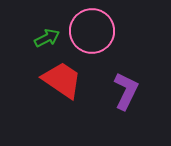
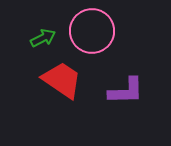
green arrow: moved 4 px left
purple L-shape: rotated 63 degrees clockwise
